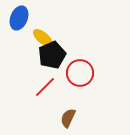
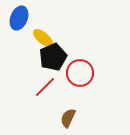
black pentagon: moved 1 px right, 2 px down
